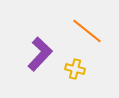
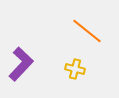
purple L-shape: moved 19 px left, 10 px down
